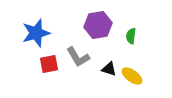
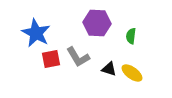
purple hexagon: moved 1 px left, 2 px up; rotated 12 degrees clockwise
blue star: rotated 28 degrees counterclockwise
red square: moved 2 px right, 5 px up
yellow ellipse: moved 3 px up
